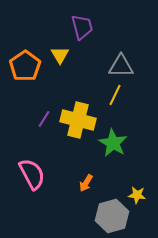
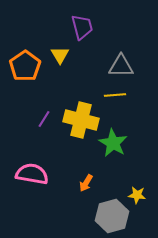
yellow line: rotated 60 degrees clockwise
yellow cross: moved 3 px right
pink semicircle: rotated 52 degrees counterclockwise
